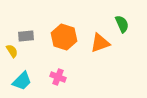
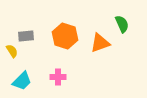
orange hexagon: moved 1 px right, 1 px up
pink cross: rotated 21 degrees counterclockwise
